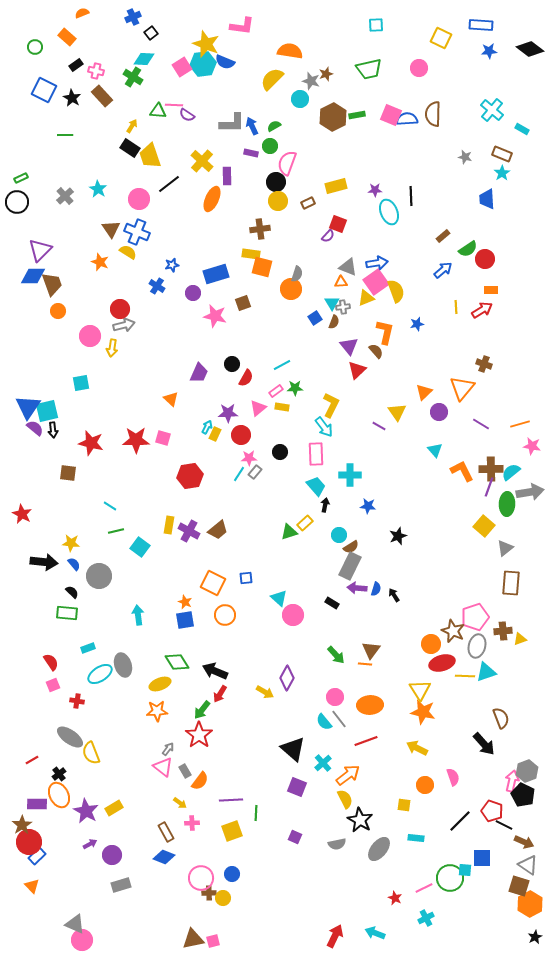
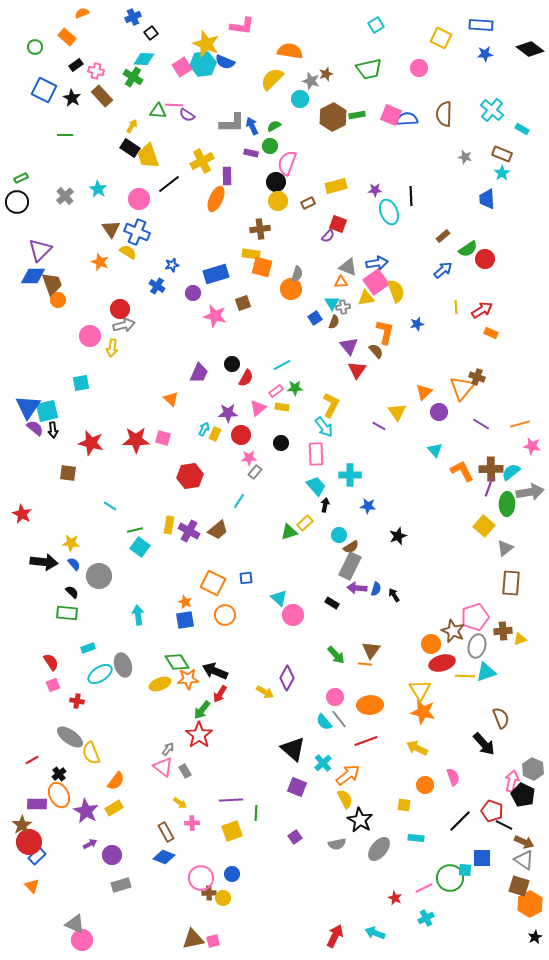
cyan square at (376, 25): rotated 28 degrees counterclockwise
blue star at (489, 51): moved 4 px left, 3 px down
brown semicircle at (433, 114): moved 11 px right
yellow trapezoid at (150, 156): moved 2 px left
yellow cross at (202, 161): rotated 20 degrees clockwise
orange ellipse at (212, 199): moved 4 px right
orange rectangle at (491, 290): moved 43 px down; rotated 24 degrees clockwise
yellow triangle at (366, 298): rotated 12 degrees clockwise
orange circle at (58, 311): moved 11 px up
brown cross at (484, 364): moved 7 px left, 13 px down
red triangle at (357, 370): rotated 12 degrees counterclockwise
cyan arrow at (207, 427): moved 3 px left, 2 px down
black circle at (280, 452): moved 1 px right, 9 px up
cyan line at (239, 474): moved 27 px down
green line at (116, 531): moved 19 px right, 1 px up
orange star at (157, 711): moved 31 px right, 32 px up
gray hexagon at (527, 771): moved 6 px right, 2 px up; rotated 15 degrees counterclockwise
orange semicircle at (200, 781): moved 84 px left
purple square at (295, 837): rotated 32 degrees clockwise
gray triangle at (528, 865): moved 4 px left, 5 px up
